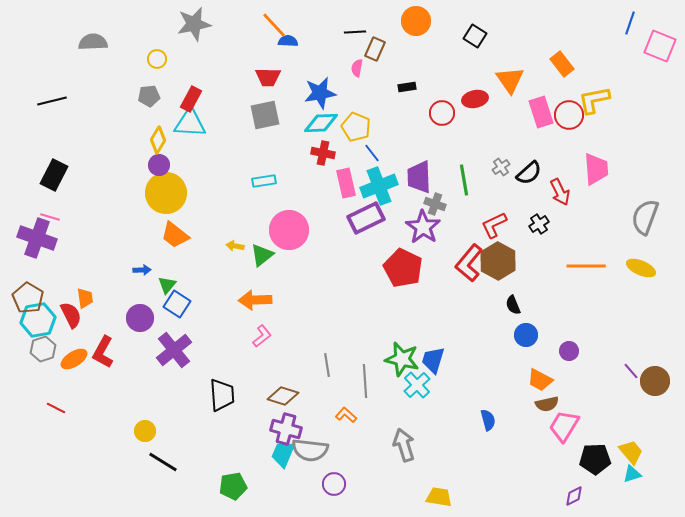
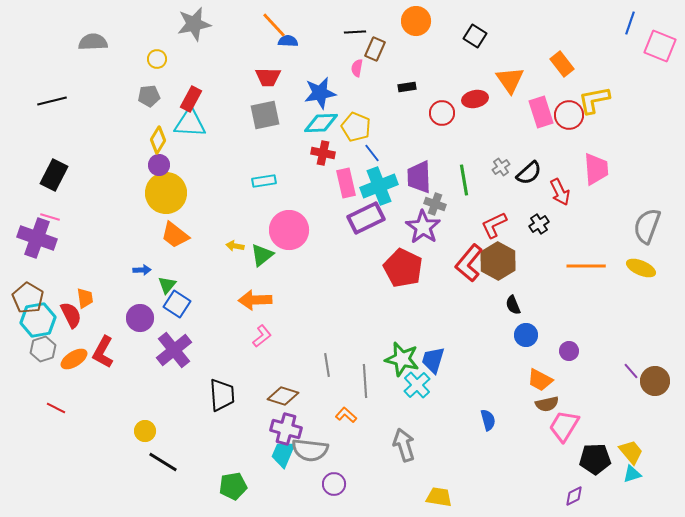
gray semicircle at (645, 217): moved 2 px right, 9 px down
